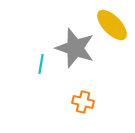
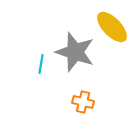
yellow ellipse: moved 2 px down
gray star: moved 4 px down
